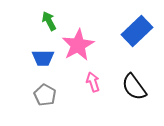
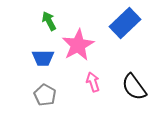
blue rectangle: moved 12 px left, 8 px up
